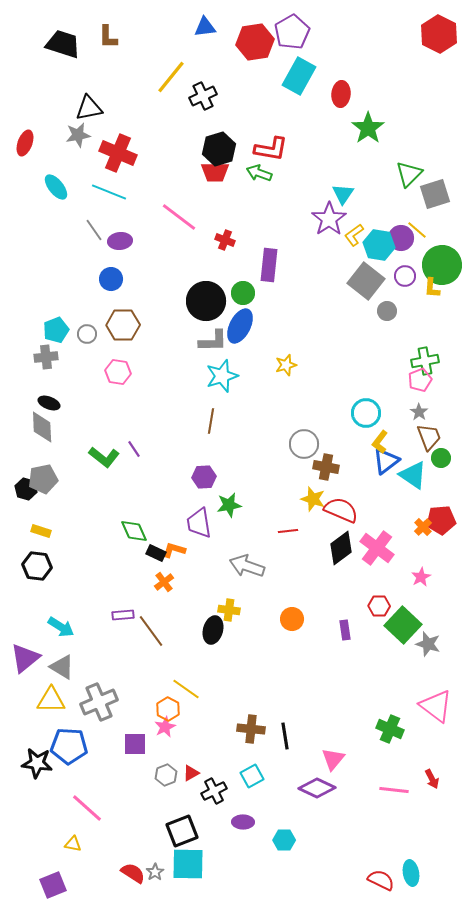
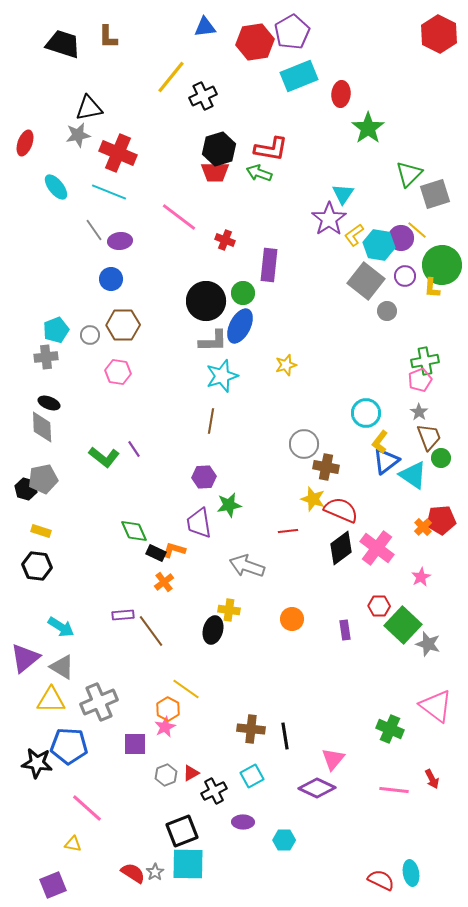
cyan rectangle at (299, 76): rotated 39 degrees clockwise
gray circle at (87, 334): moved 3 px right, 1 px down
